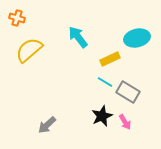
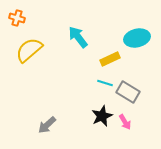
cyan line: moved 1 px down; rotated 14 degrees counterclockwise
